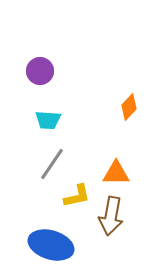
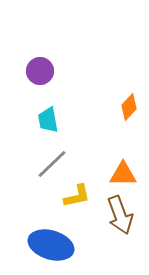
cyan trapezoid: rotated 76 degrees clockwise
gray line: rotated 12 degrees clockwise
orange triangle: moved 7 px right, 1 px down
brown arrow: moved 9 px right, 1 px up; rotated 30 degrees counterclockwise
